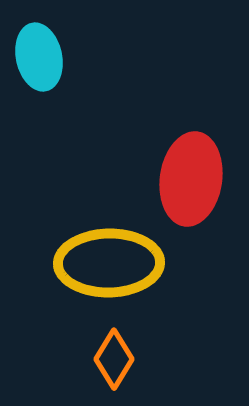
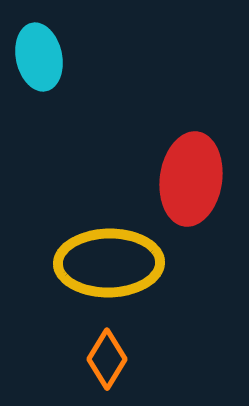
orange diamond: moved 7 px left
